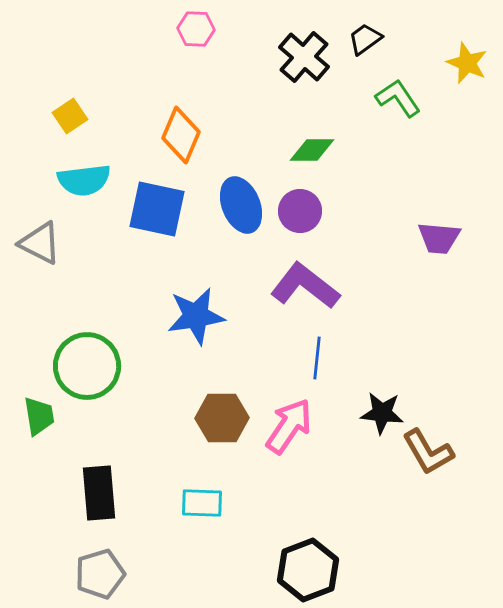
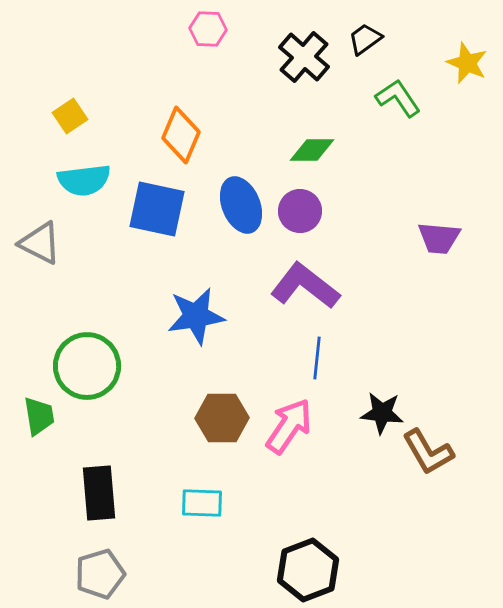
pink hexagon: moved 12 px right
